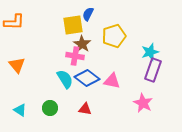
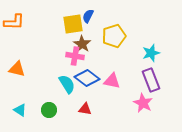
blue semicircle: moved 2 px down
yellow square: moved 1 px up
cyan star: moved 1 px right, 1 px down
orange triangle: moved 4 px down; rotated 36 degrees counterclockwise
purple rectangle: moved 2 px left, 10 px down; rotated 40 degrees counterclockwise
cyan semicircle: moved 2 px right, 5 px down
green circle: moved 1 px left, 2 px down
